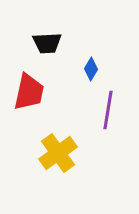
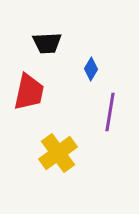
purple line: moved 2 px right, 2 px down
